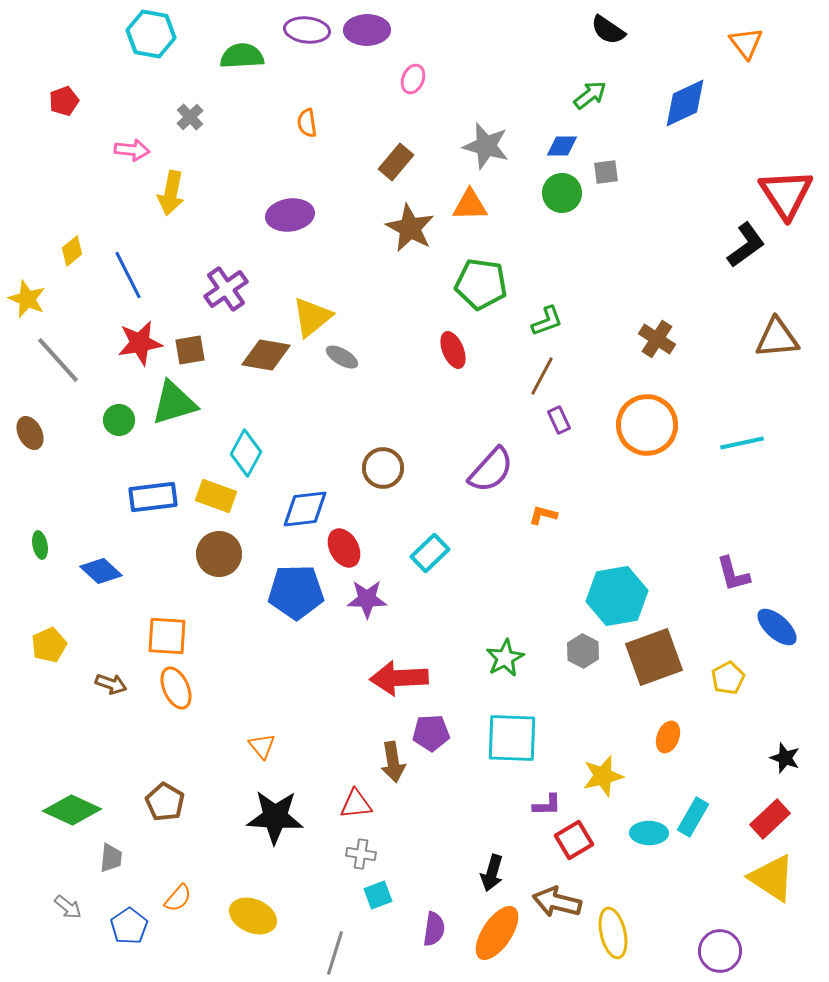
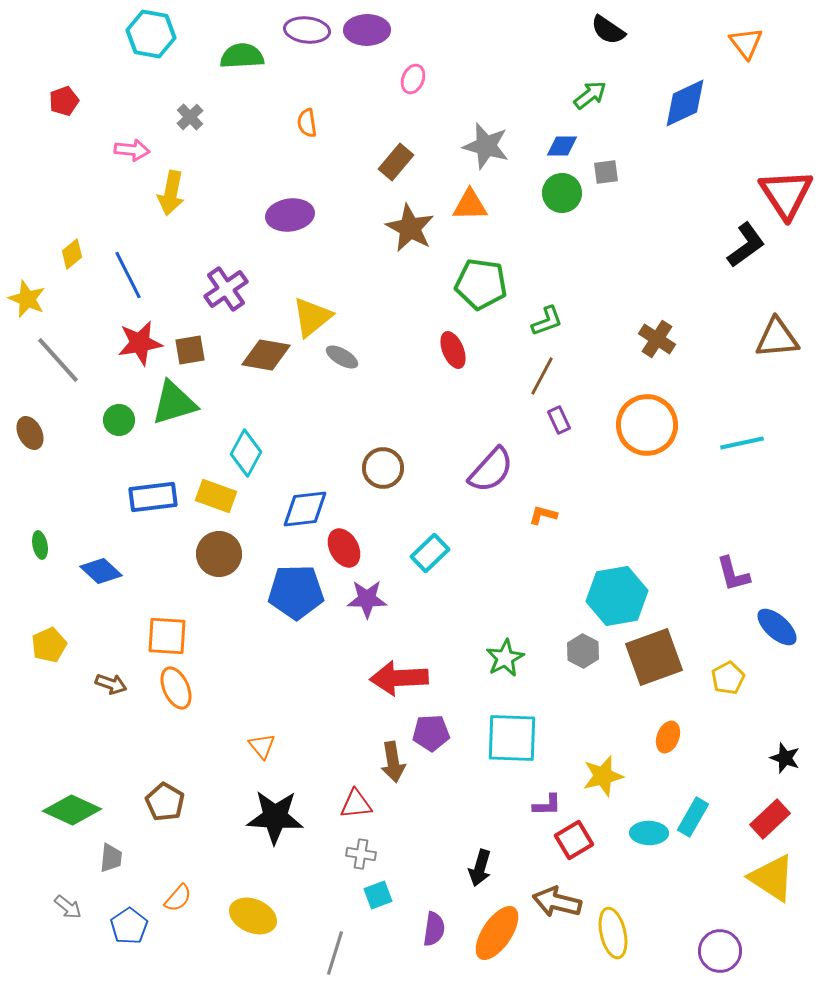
yellow diamond at (72, 251): moved 3 px down
black arrow at (492, 873): moved 12 px left, 5 px up
